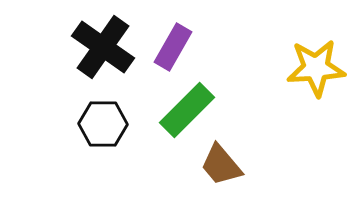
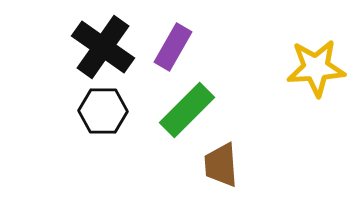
black hexagon: moved 13 px up
brown trapezoid: rotated 36 degrees clockwise
